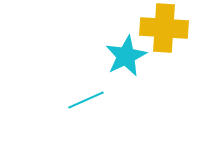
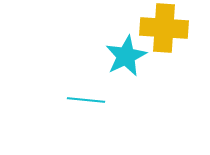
cyan line: rotated 30 degrees clockwise
